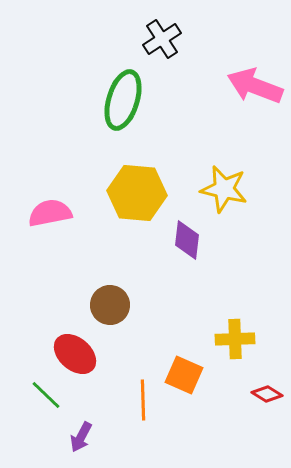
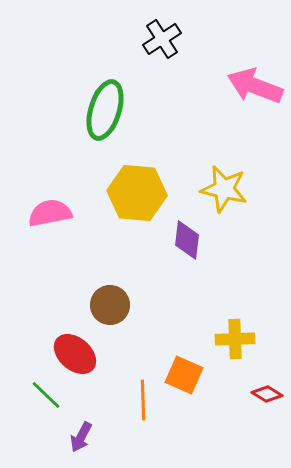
green ellipse: moved 18 px left, 10 px down
